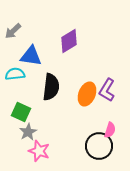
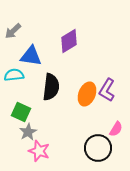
cyan semicircle: moved 1 px left, 1 px down
pink semicircle: moved 6 px right, 1 px up; rotated 14 degrees clockwise
black circle: moved 1 px left, 2 px down
